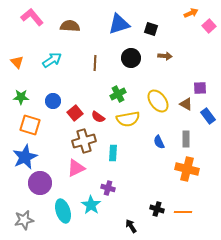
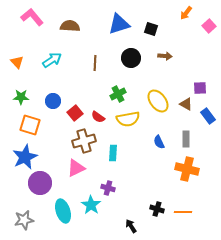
orange arrow: moved 5 px left; rotated 152 degrees clockwise
